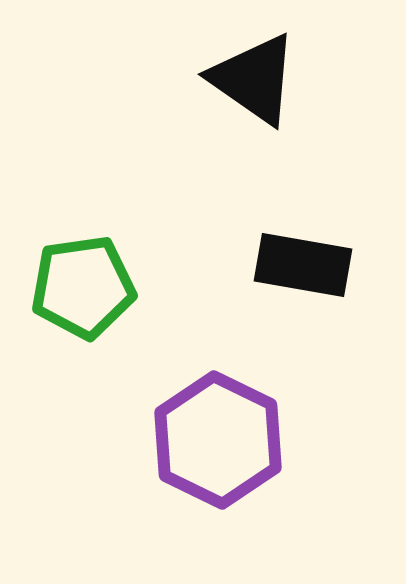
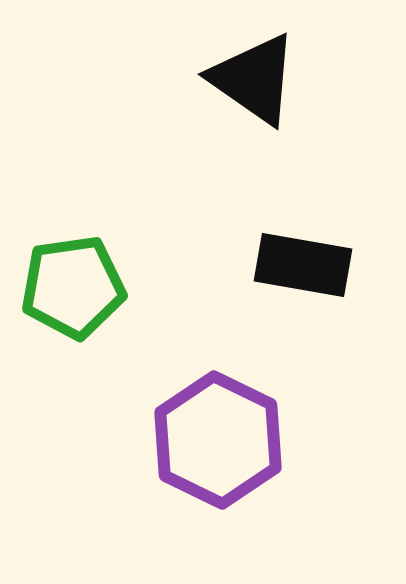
green pentagon: moved 10 px left
